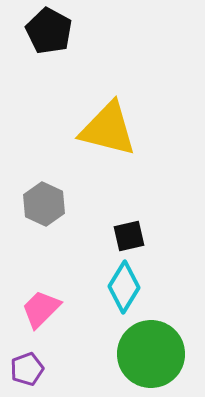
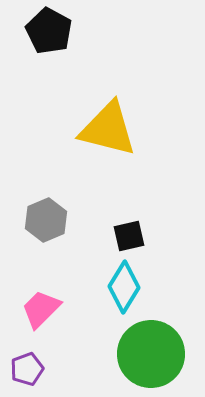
gray hexagon: moved 2 px right, 16 px down; rotated 12 degrees clockwise
